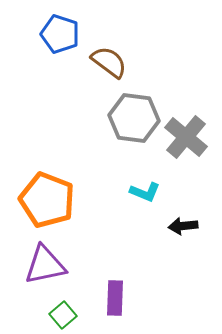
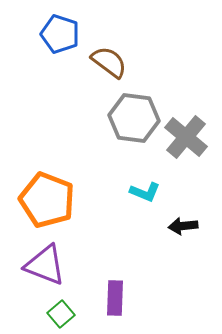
purple triangle: rotated 33 degrees clockwise
green square: moved 2 px left, 1 px up
